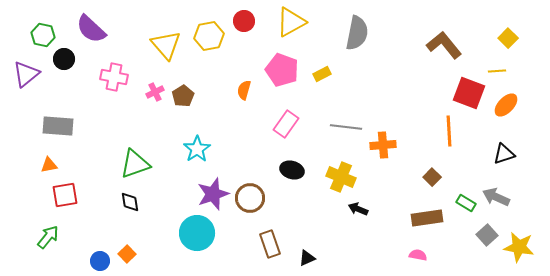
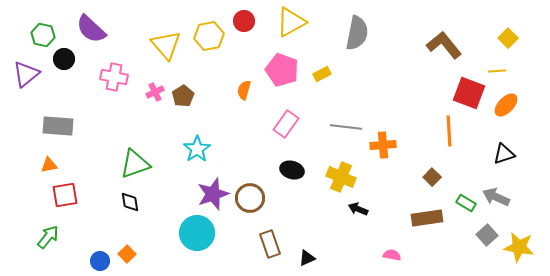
pink semicircle at (418, 255): moved 26 px left
